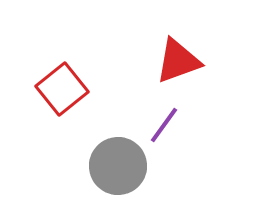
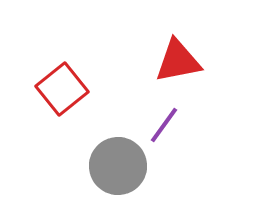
red triangle: rotated 9 degrees clockwise
